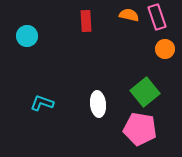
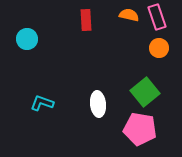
red rectangle: moved 1 px up
cyan circle: moved 3 px down
orange circle: moved 6 px left, 1 px up
